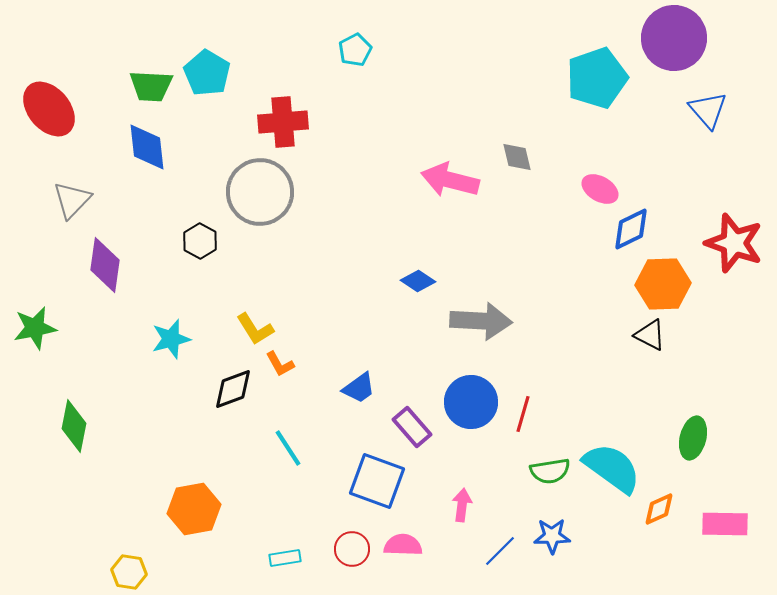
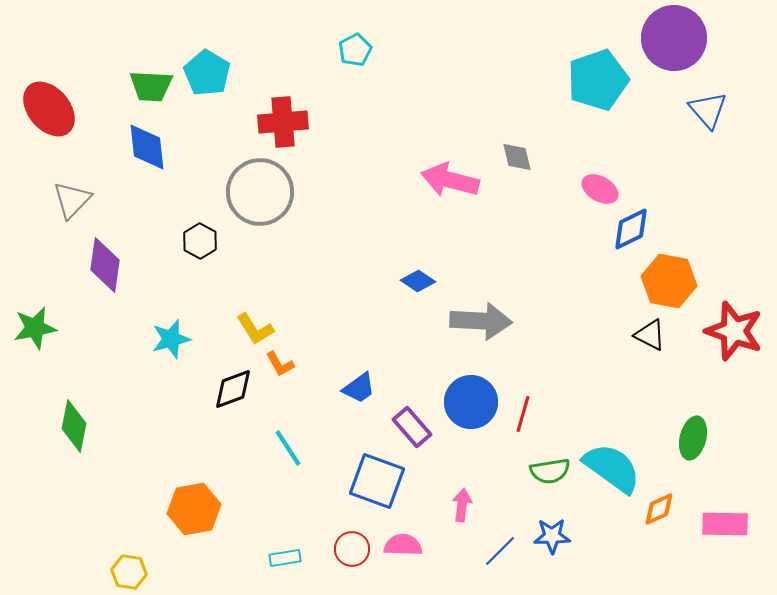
cyan pentagon at (597, 78): moved 1 px right, 2 px down
red star at (734, 243): moved 88 px down
orange hexagon at (663, 284): moved 6 px right, 3 px up; rotated 12 degrees clockwise
